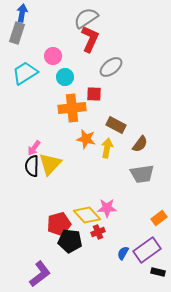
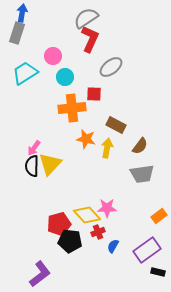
brown semicircle: moved 2 px down
orange rectangle: moved 2 px up
blue semicircle: moved 10 px left, 7 px up
